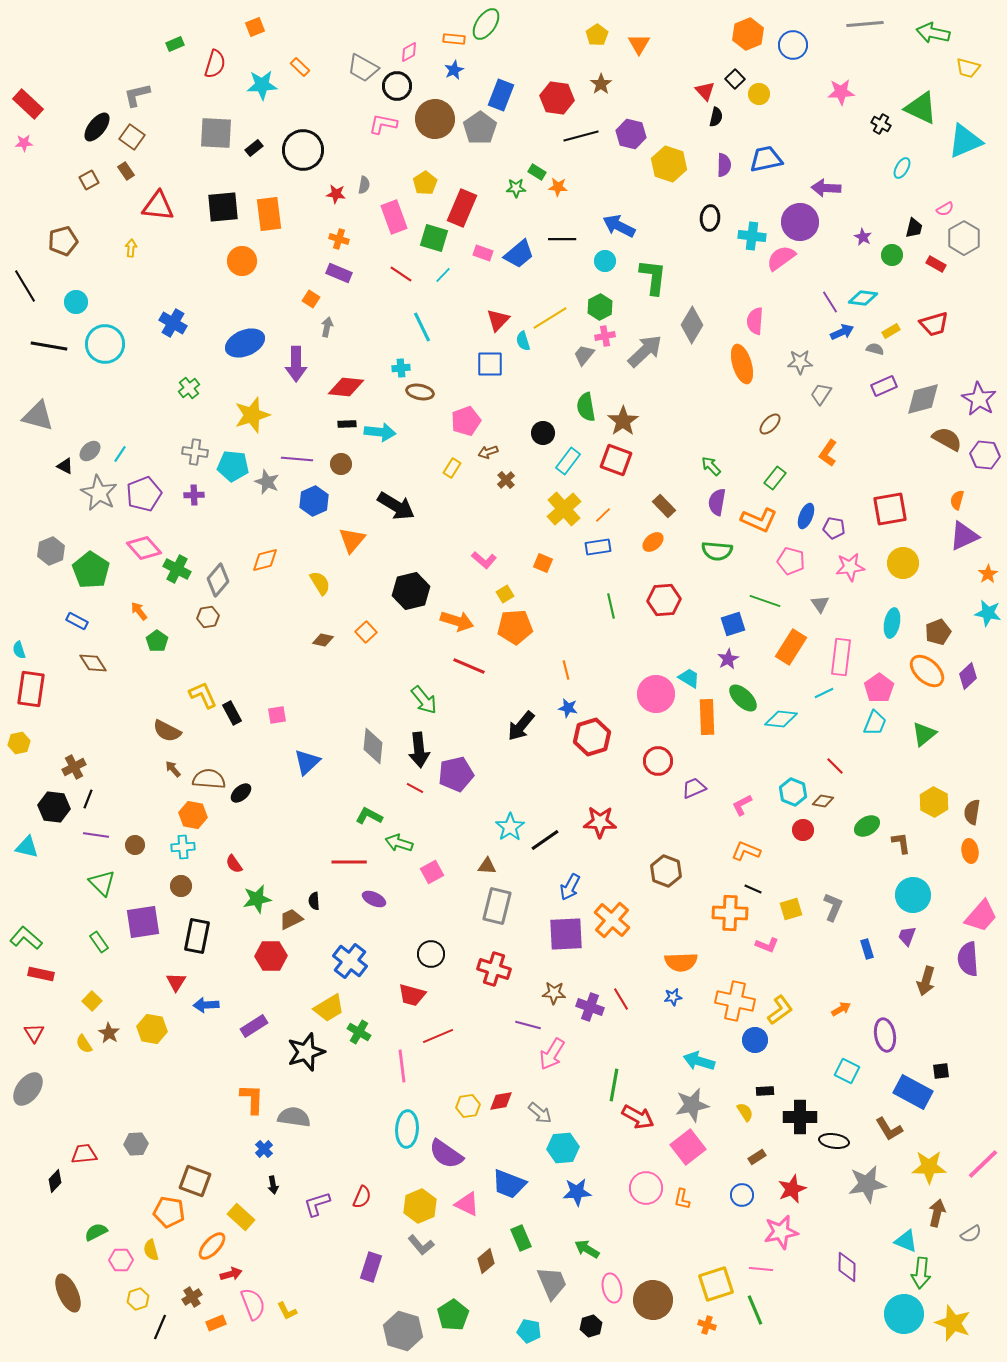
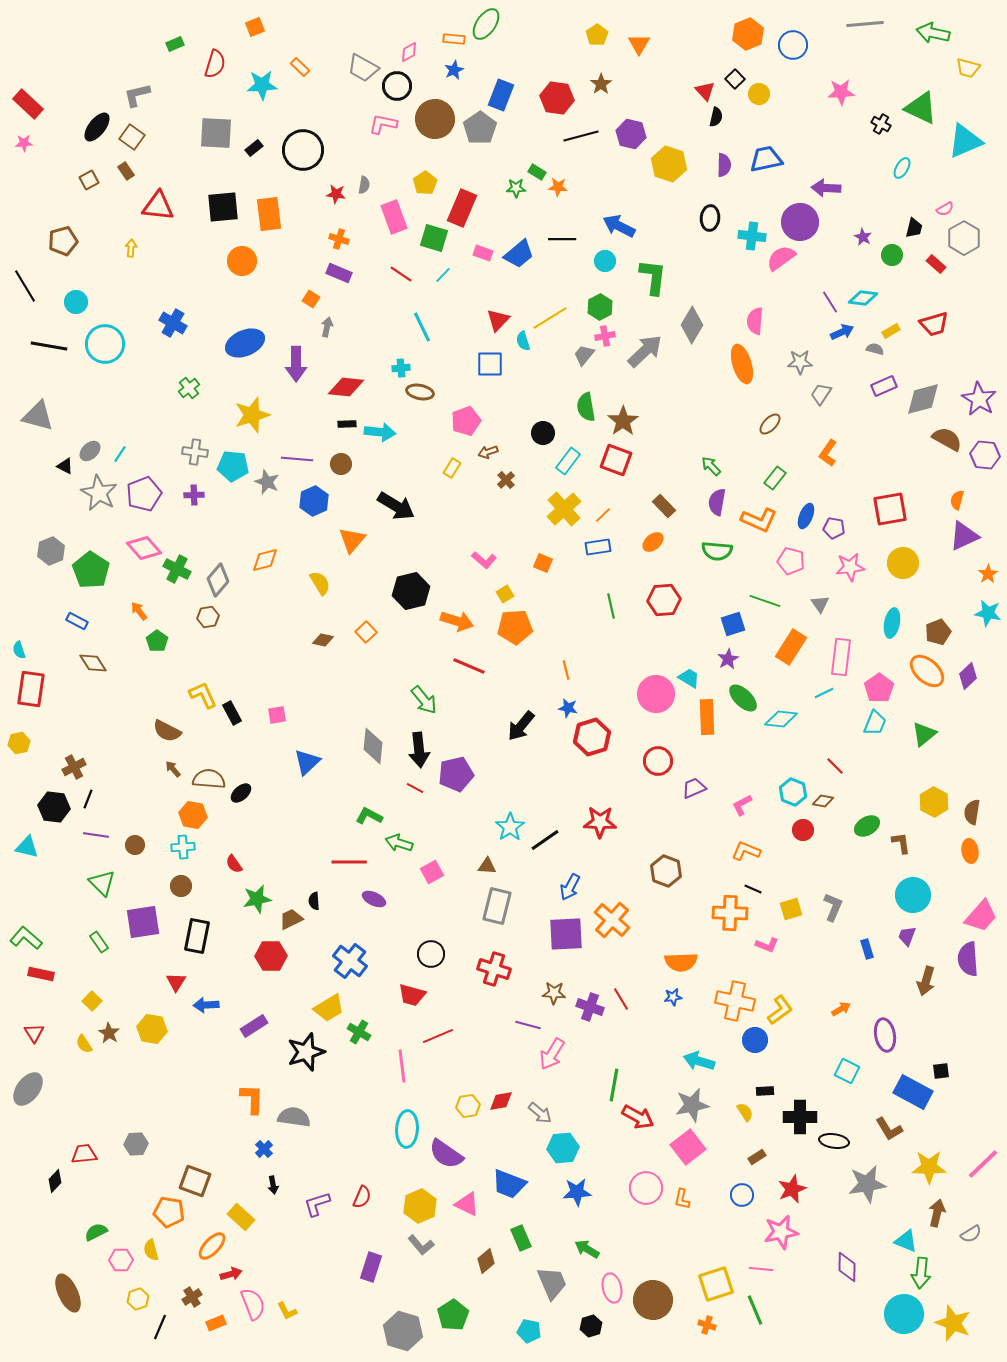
red rectangle at (936, 264): rotated 12 degrees clockwise
